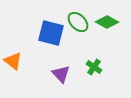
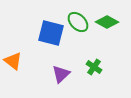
purple triangle: rotated 30 degrees clockwise
